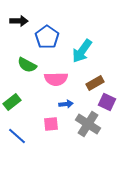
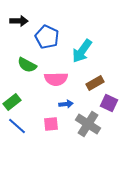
blue pentagon: rotated 10 degrees counterclockwise
purple square: moved 2 px right, 1 px down
blue line: moved 10 px up
